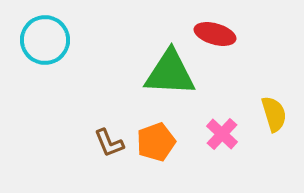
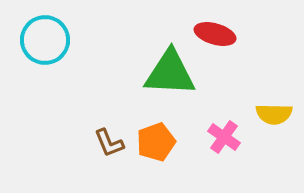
yellow semicircle: rotated 108 degrees clockwise
pink cross: moved 2 px right, 3 px down; rotated 8 degrees counterclockwise
